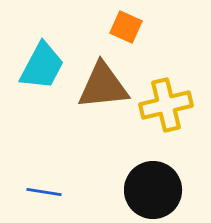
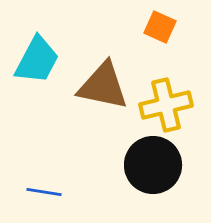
orange square: moved 34 px right
cyan trapezoid: moved 5 px left, 6 px up
brown triangle: rotated 18 degrees clockwise
black circle: moved 25 px up
